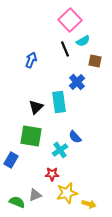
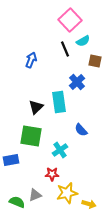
blue semicircle: moved 6 px right, 7 px up
blue rectangle: rotated 49 degrees clockwise
